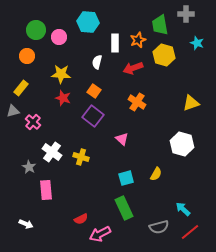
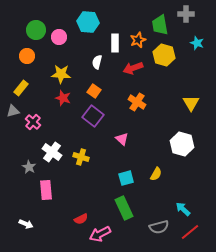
yellow triangle: rotated 42 degrees counterclockwise
